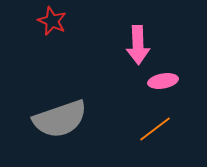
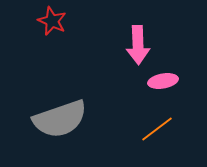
orange line: moved 2 px right
